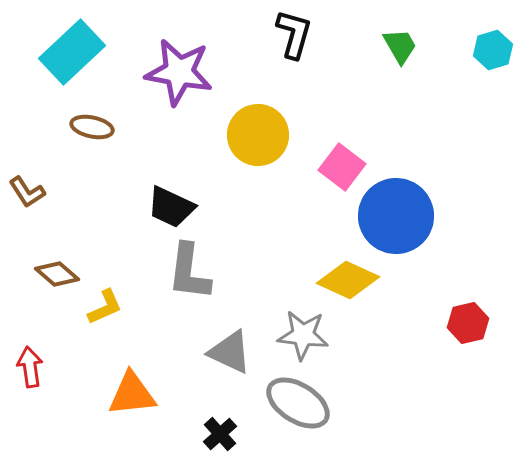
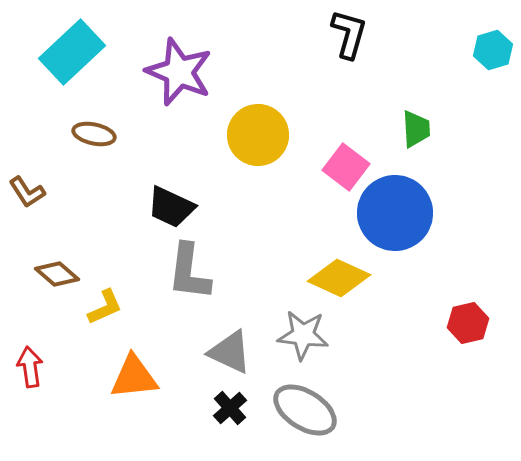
black L-shape: moved 55 px right
green trapezoid: moved 16 px right, 83 px down; rotated 27 degrees clockwise
purple star: rotated 12 degrees clockwise
brown ellipse: moved 2 px right, 7 px down
pink square: moved 4 px right
blue circle: moved 1 px left, 3 px up
yellow diamond: moved 9 px left, 2 px up
orange triangle: moved 2 px right, 17 px up
gray ellipse: moved 7 px right, 7 px down
black cross: moved 10 px right, 26 px up
